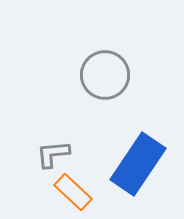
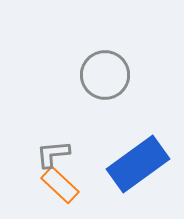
blue rectangle: rotated 20 degrees clockwise
orange rectangle: moved 13 px left, 7 px up
